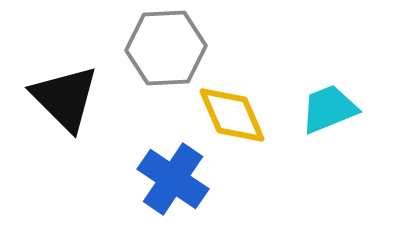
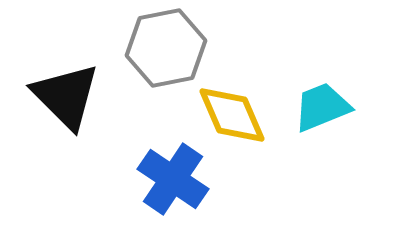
gray hexagon: rotated 8 degrees counterclockwise
black triangle: moved 1 px right, 2 px up
cyan trapezoid: moved 7 px left, 2 px up
